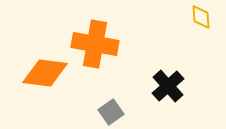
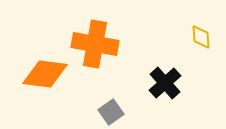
yellow diamond: moved 20 px down
orange diamond: moved 1 px down
black cross: moved 3 px left, 3 px up
